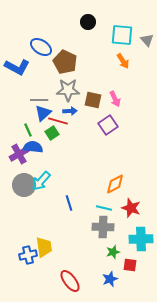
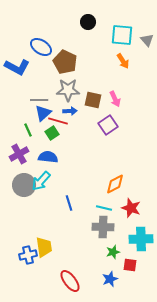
blue semicircle: moved 15 px right, 10 px down
